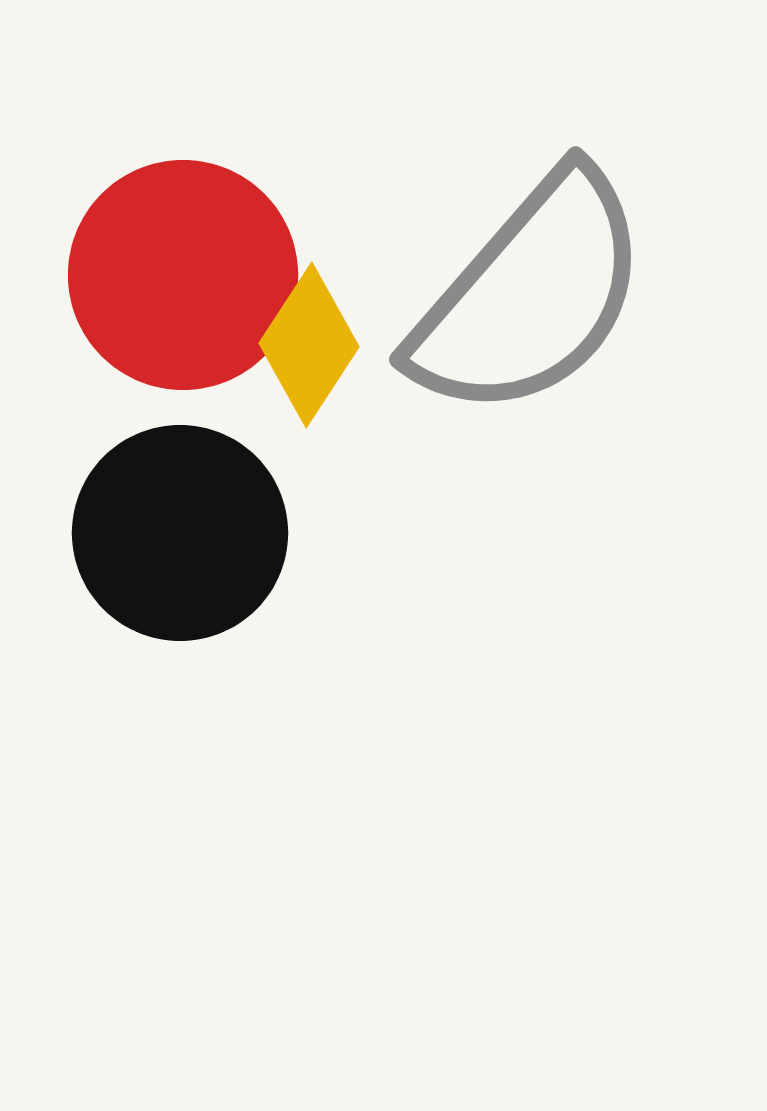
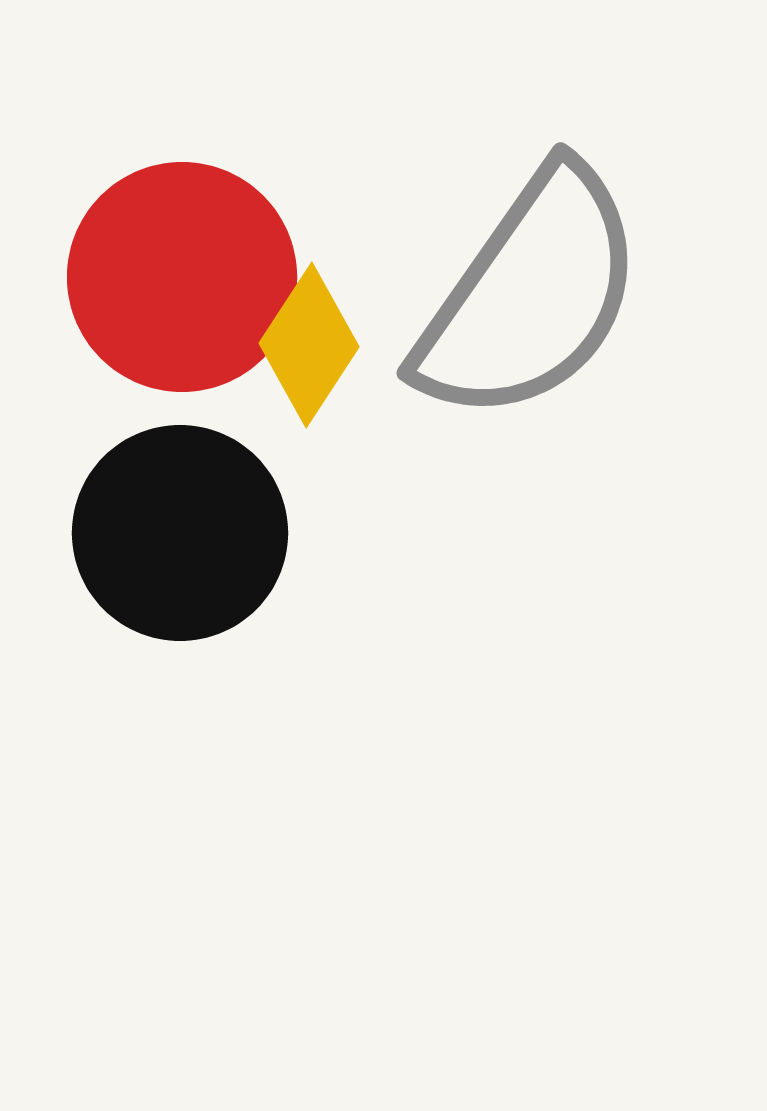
red circle: moved 1 px left, 2 px down
gray semicircle: rotated 6 degrees counterclockwise
